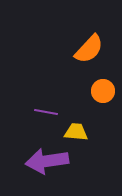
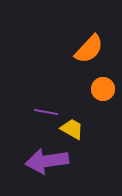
orange circle: moved 2 px up
yellow trapezoid: moved 4 px left, 3 px up; rotated 25 degrees clockwise
